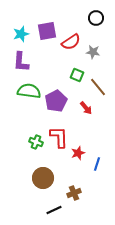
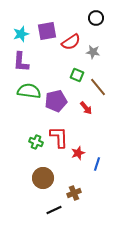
purple pentagon: rotated 15 degrees clockwise
